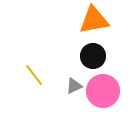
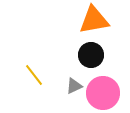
black circle: moved 2 px left, 1 px up
pink circle: moved 2 px down
